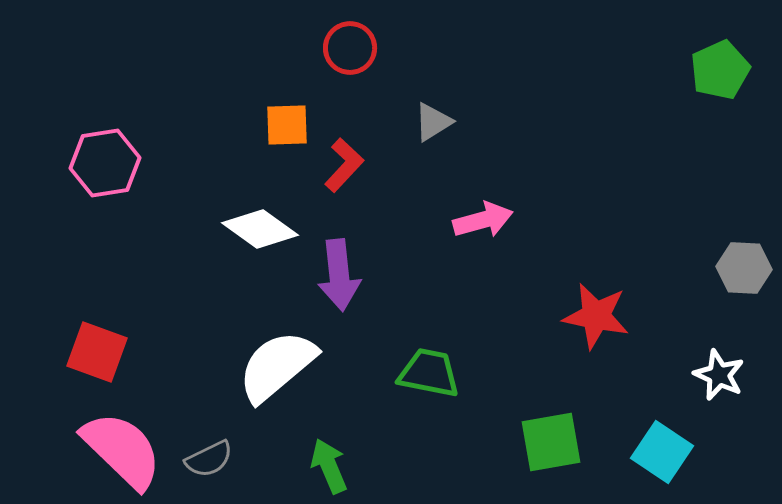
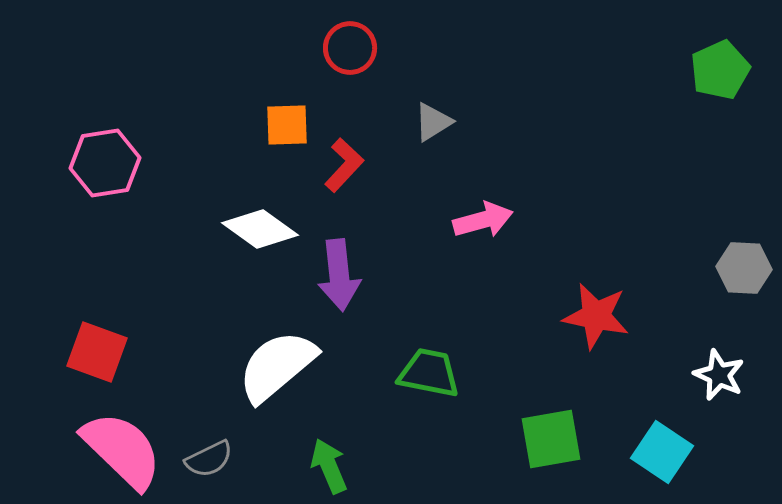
green square: moved 3 px up
